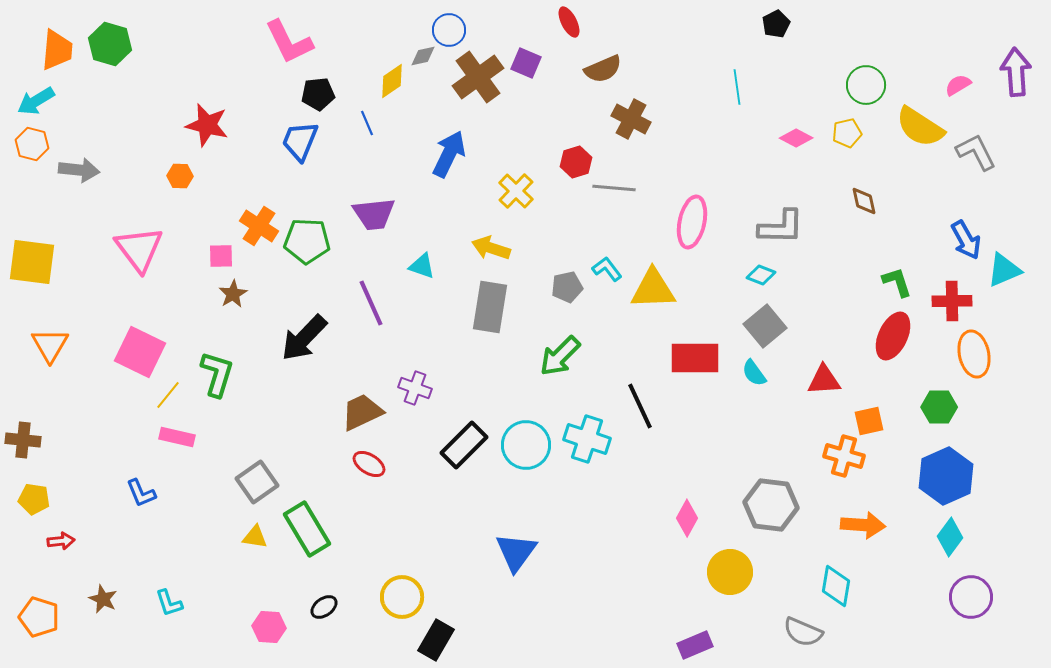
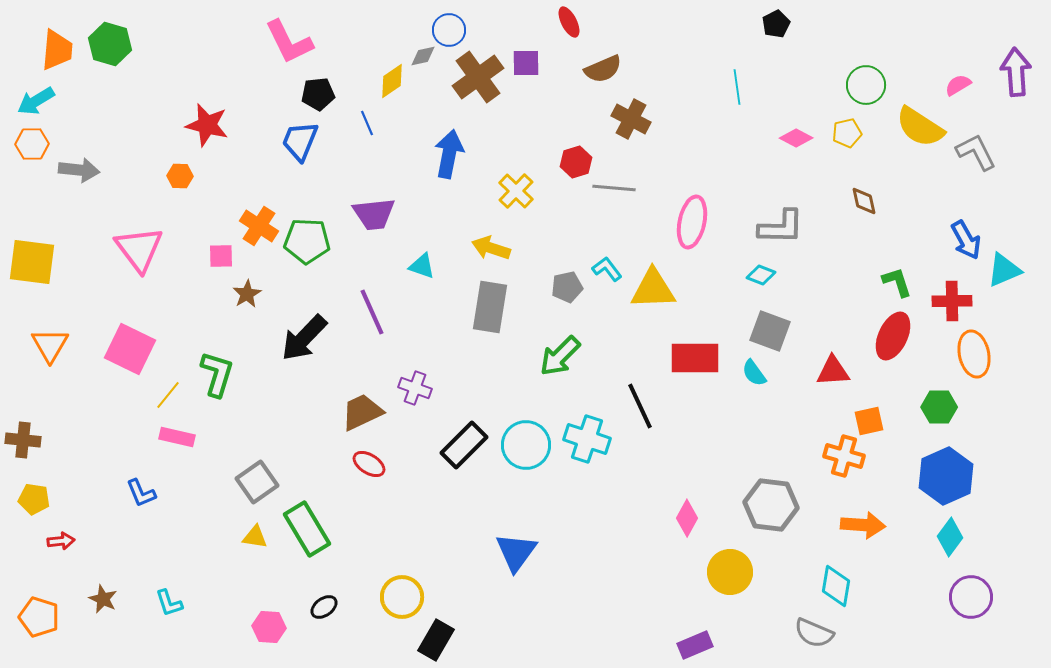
purple square at (526, 63): rotated 24 degrees counterclockwise
orange hexagon at (32, 144): rotated 16 degrees counterclockwise
blue arrow at (449, 154): rotated 15 degrees counterclockwise
brown star at (233, 294): moved 14 px right
purple line at (371, 303): moved 1 px right, 9 px down
gray square at (765, 326): moved 5 px right, 5 px down; rotated 30 degrees counterclockwise
pink square at (140, 352): moved 10 px left, 3 px up
red triangle at (824, 380): moved 9 px right, 9 px up
gray semicircle at (803, 632): moved 11 px right, 1 px down
